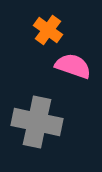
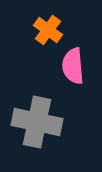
pink semicircle: rotated 114 degrees counterclockwise
